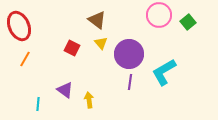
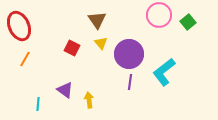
brown triangle: rotated 18 degrees clockwise
cyan L-shape: rotated 8 degrees counterclockwise
